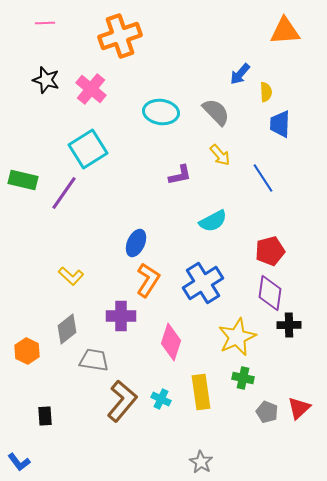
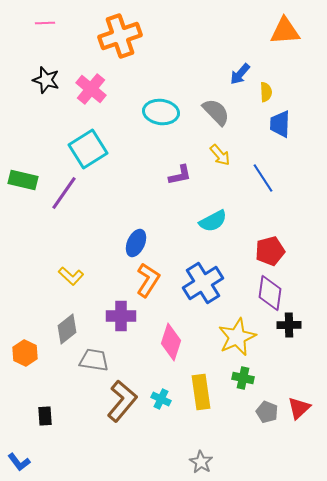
orange hexagon: moved 2 px left, 2 px down
